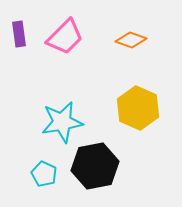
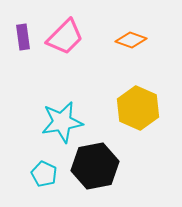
purple rectangle: moved 4 px right, 3 px down
